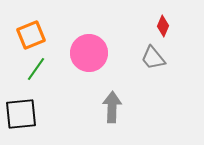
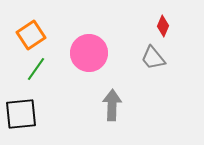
orange square: rotated 12 degrees counterclockwise
gray arrow: moved 2 px up
